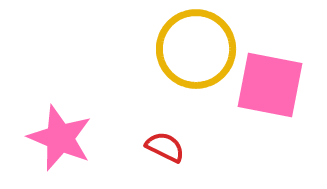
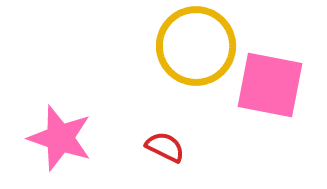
yellow circle: moved 3 px up
pink star: rotated 4 degrees counterclockwise
